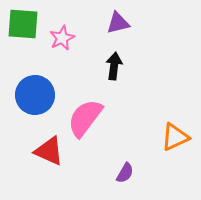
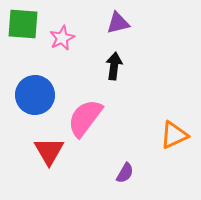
orange triangle: moved 1 px left, 2 px up
red triangle: rotated 36 degrees clockwise
